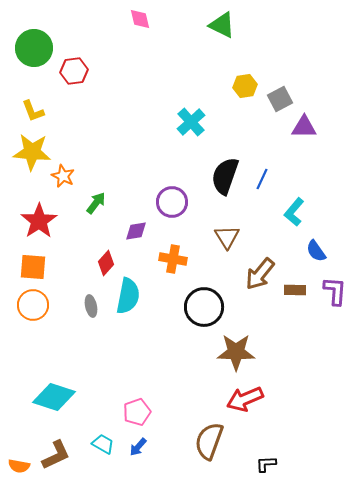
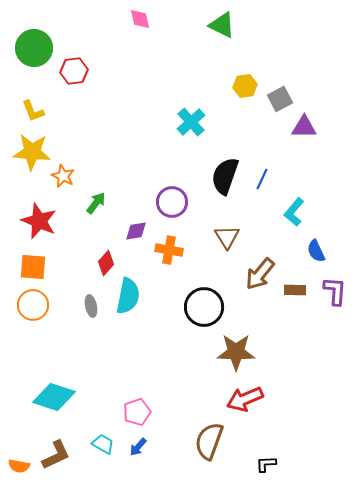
red star: rotated 15 degrees counterclockwise
blue semicircle: rotated 10 degrees clockwise
orange cross: moved 4 px left, 9 px up
